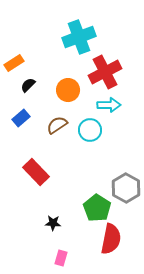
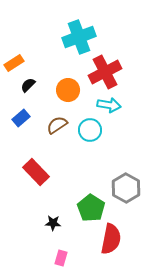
cyan arrow: rotated 10 degrees clockwise
green pentagon: moved 6 px left
